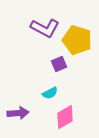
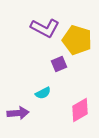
cyan semicircle: moved 7 px left
pink diamond: moved 15 px right, 7 px up
